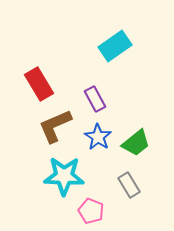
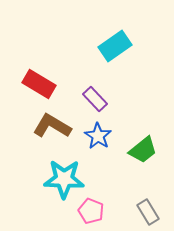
red rectangle: rotated 28 degrees counterclockwise
purple rectangle: rotated 15 degrees counterclockwise
brown L-shape: moved 3 px left; rotated 54 degrees clockwise
blue star: moved 1 px up
green trapezoid: moved 7 px right, 7 px down
cyan star: moved 3 px down
gray rectangle: moved 19 px right, 27 px down
